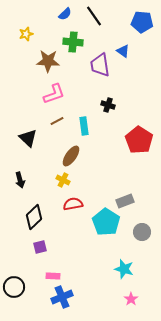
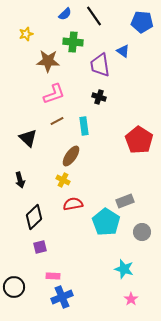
black cross: moved 9 px left, 8 px up
